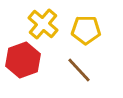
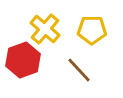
yellow cross: moved 2 px right, 5 px down
yellow pentagon: moved 6 px right
